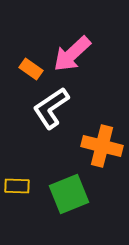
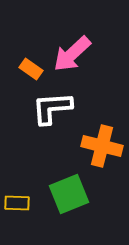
white L-shape: moved 1 px right; rotated 30 degrees clockwise
yellow rectangle: moved 17 px down
